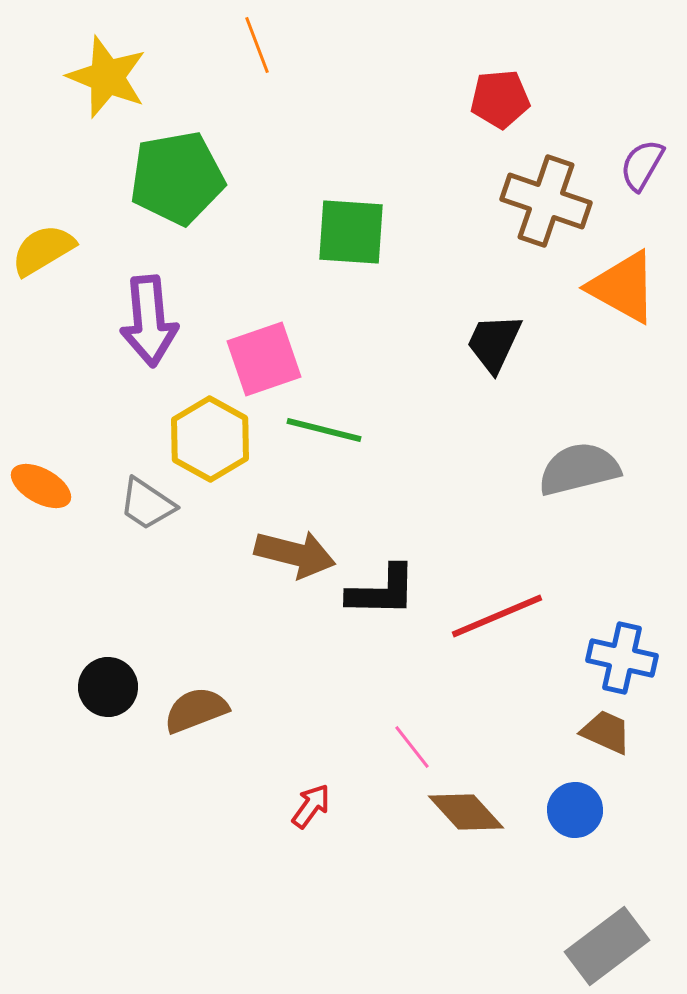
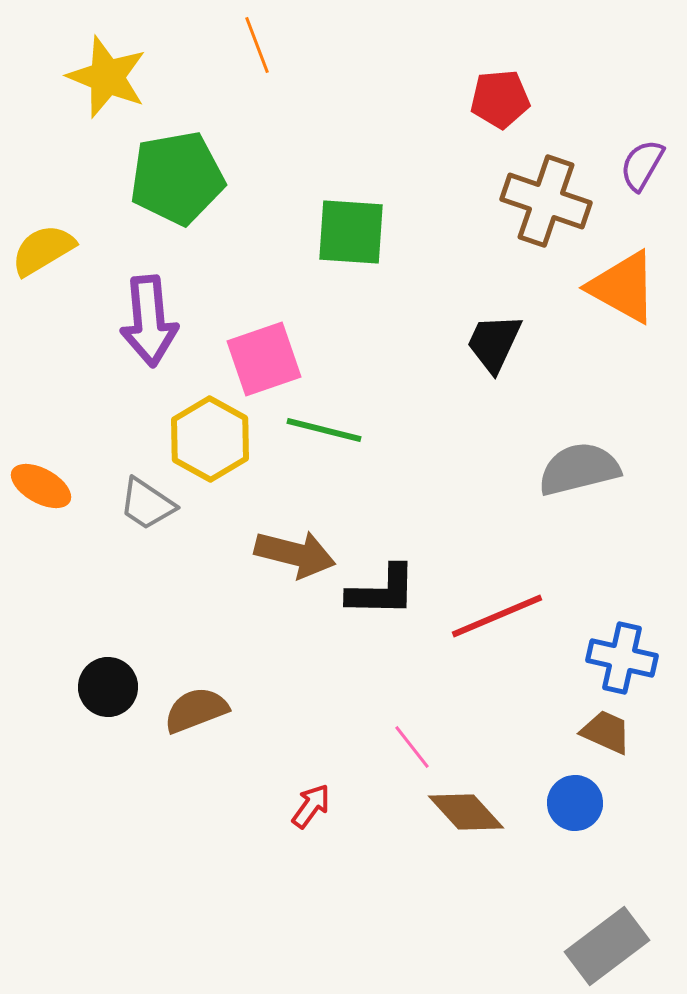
blue circle: moved 7 px up
